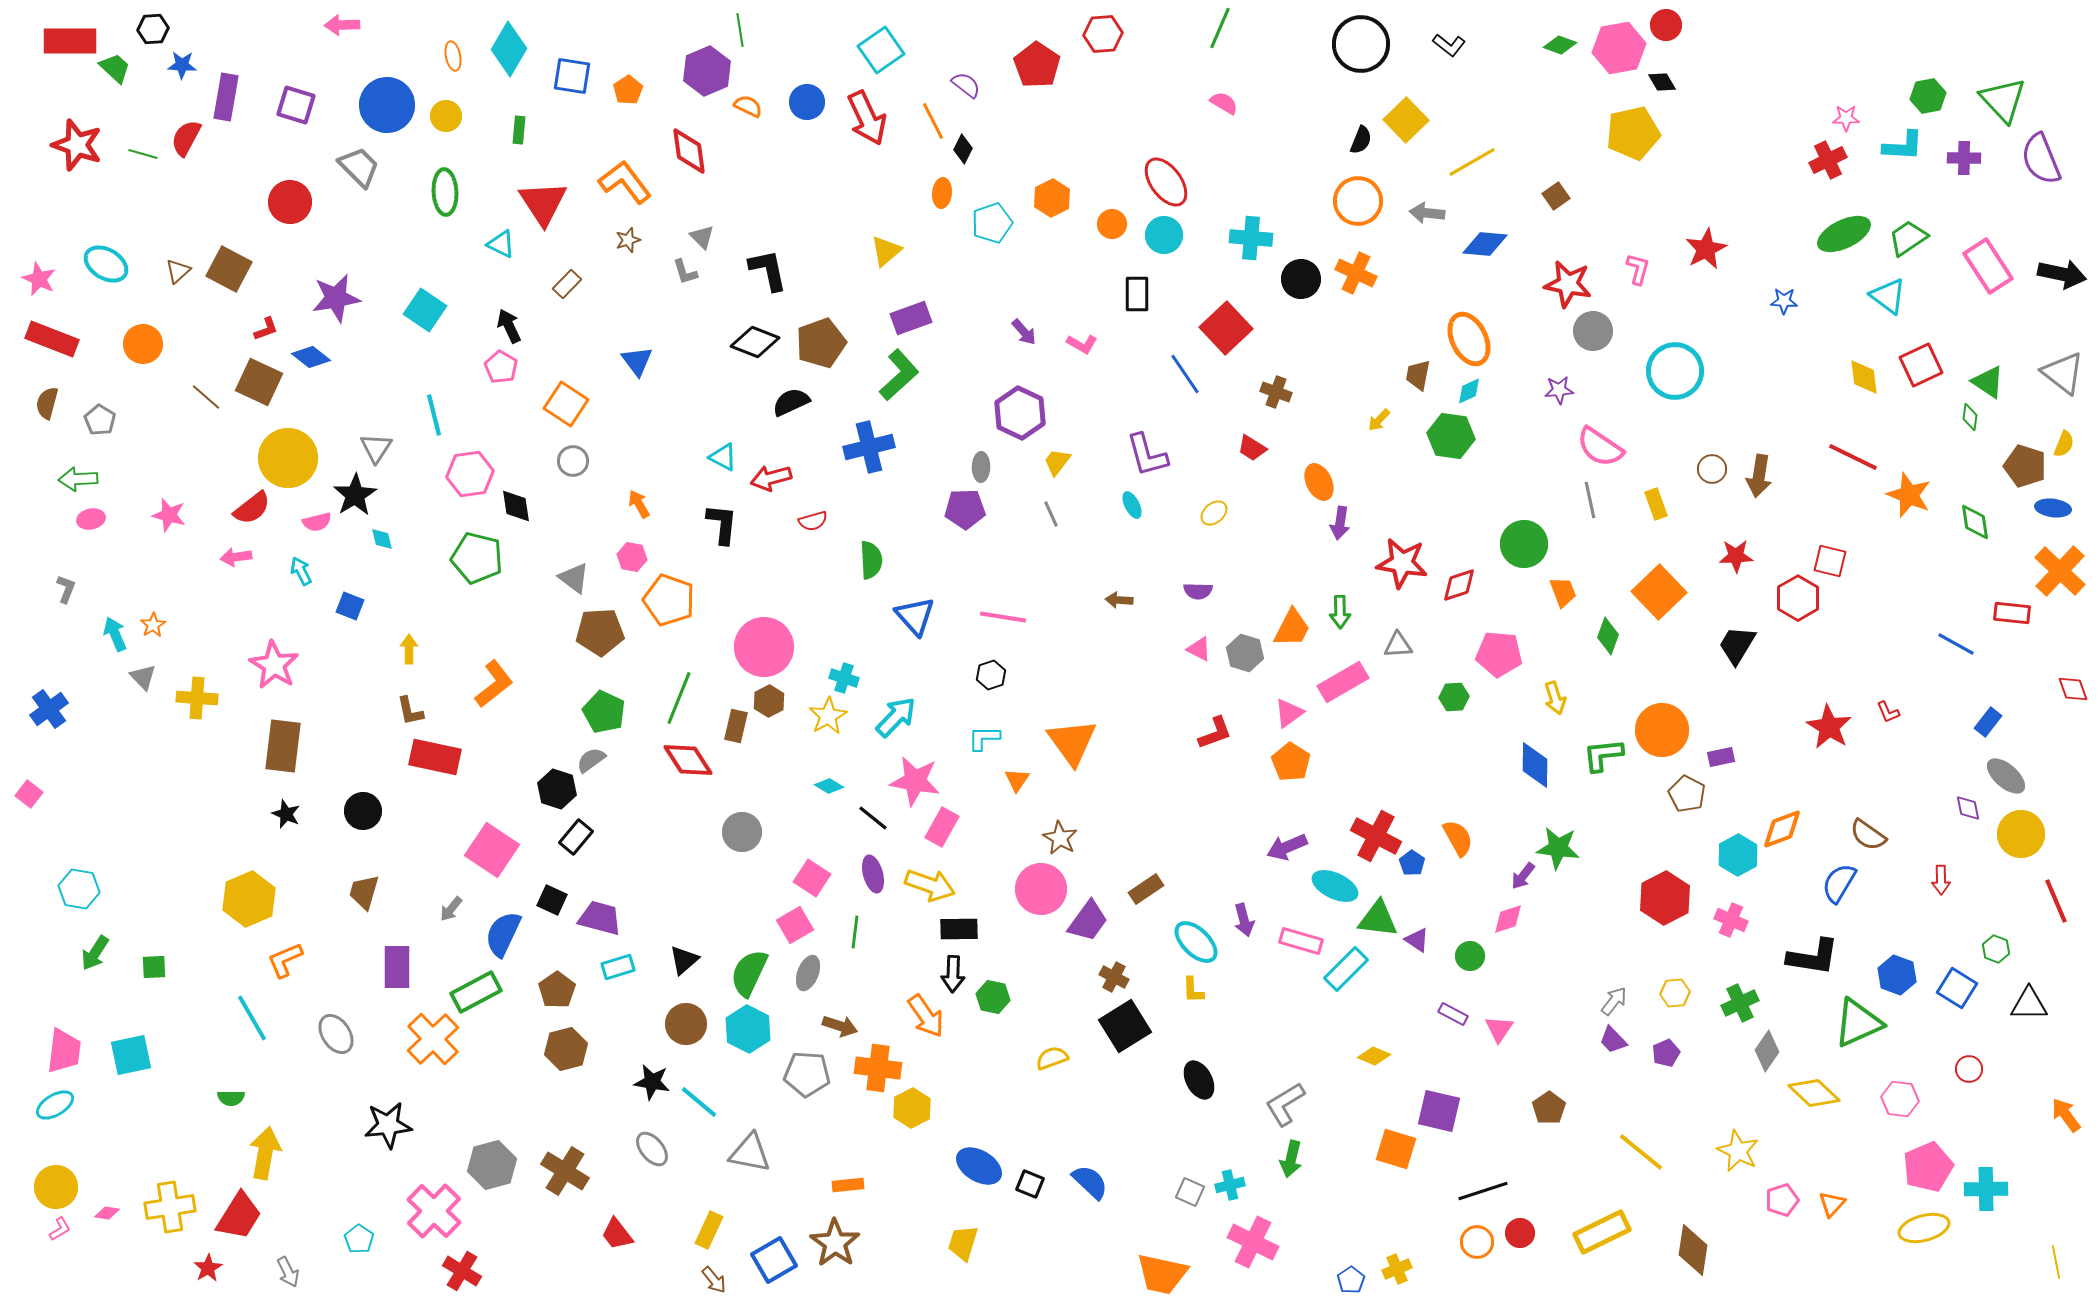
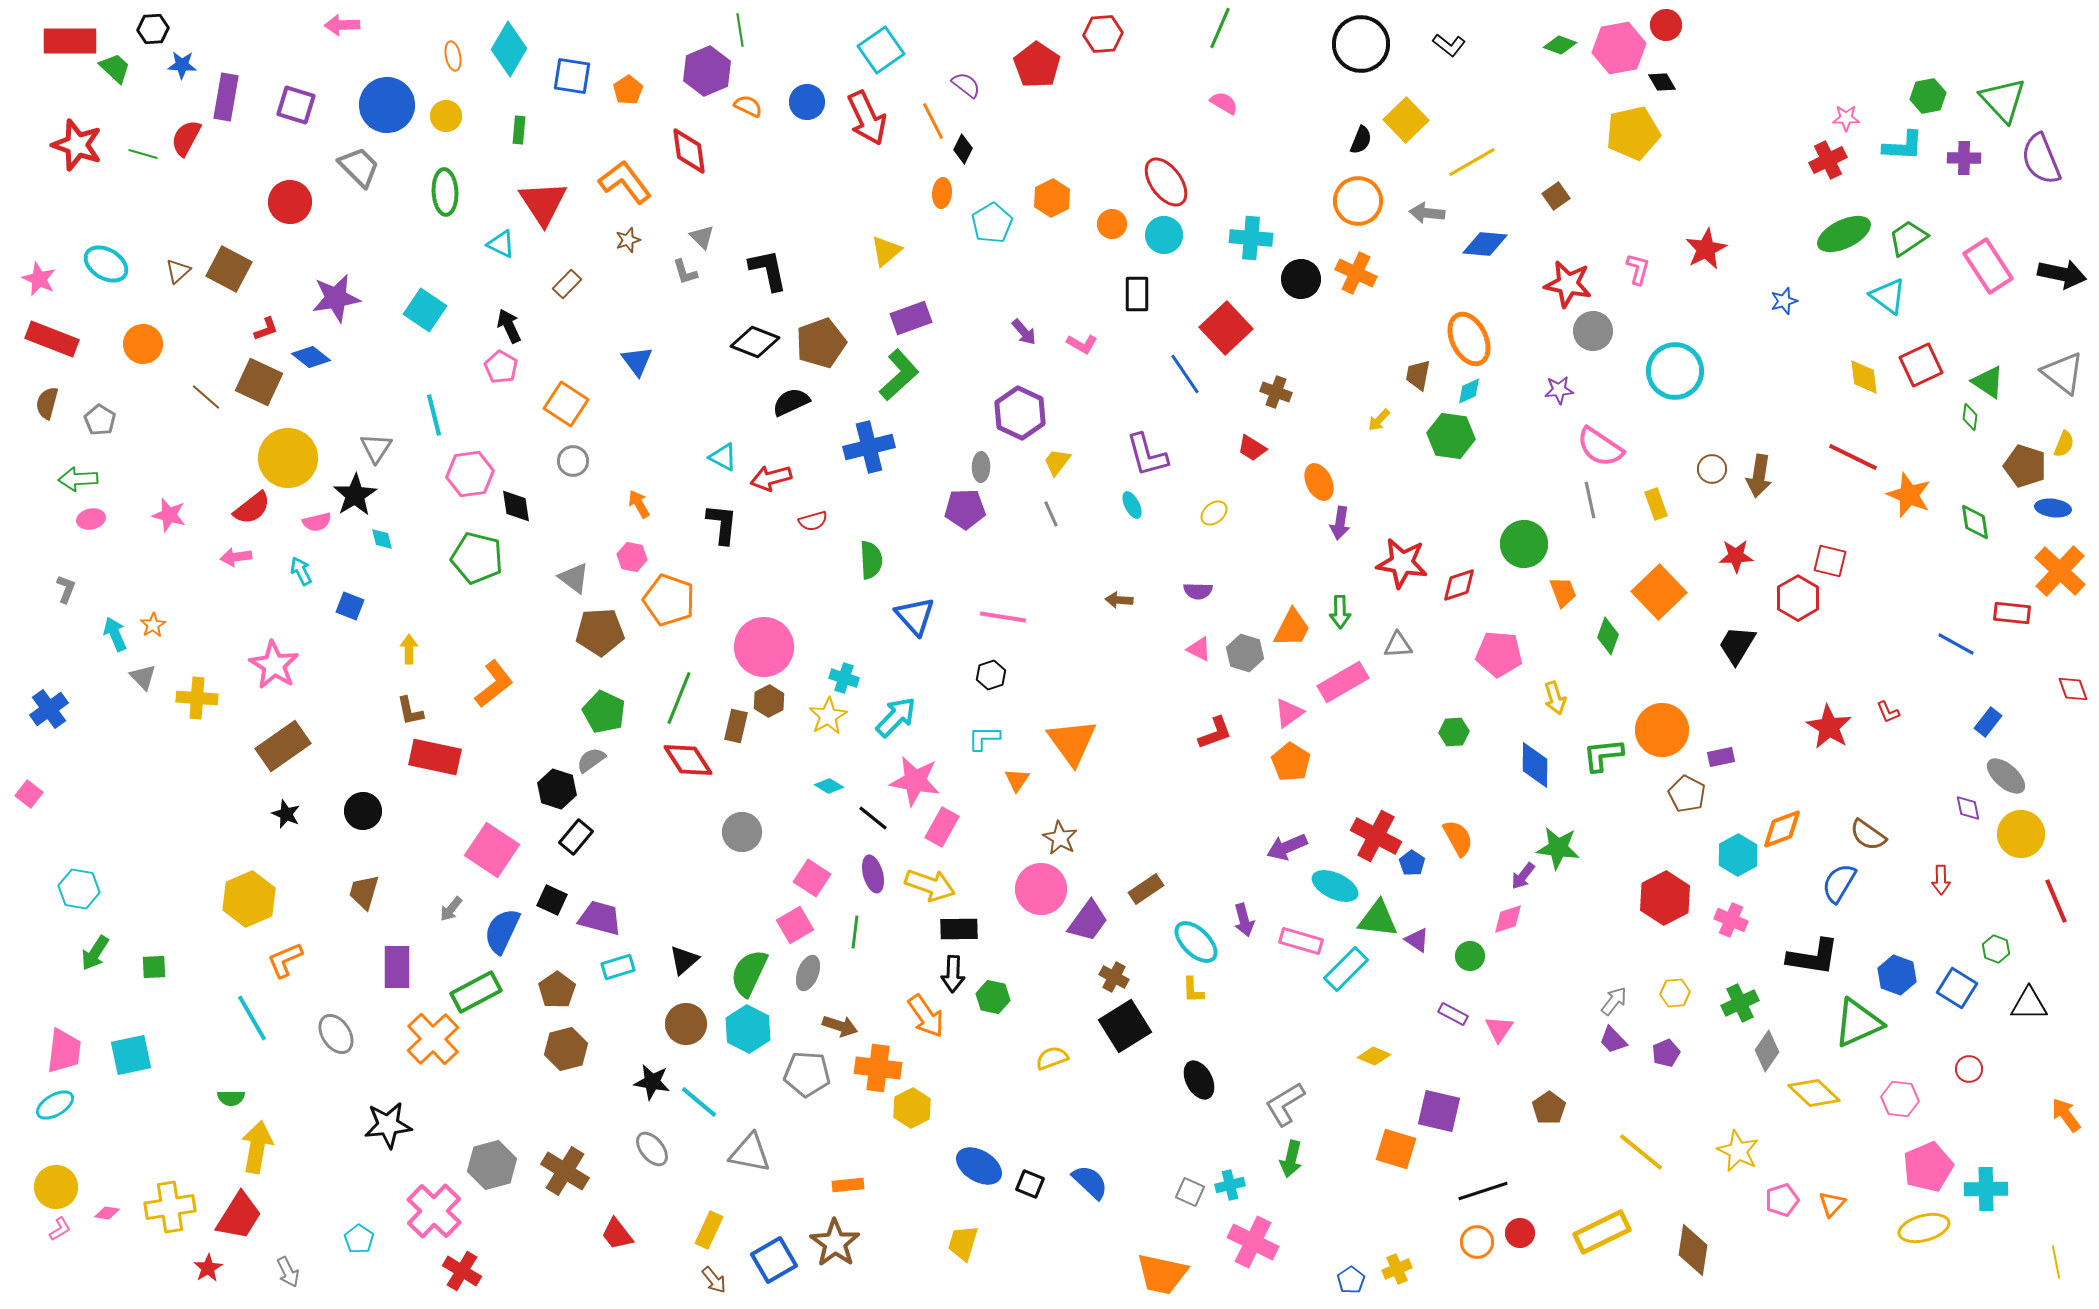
cyan pentagon at (992, 223): rotated 12 degrees counterclockwise
blue star at (1784, 301): rotated 20 degrees counterclockwise
green hexagon at (1454, 697): moved 35 px down
brown rectangle at (283, 746): rotated 48 degrees clockwise
blue semicircle at (503, 934): moved 1 px left, 3 px up
yellow arrow at (265, 1153): moved 8 px left, 6 px up
